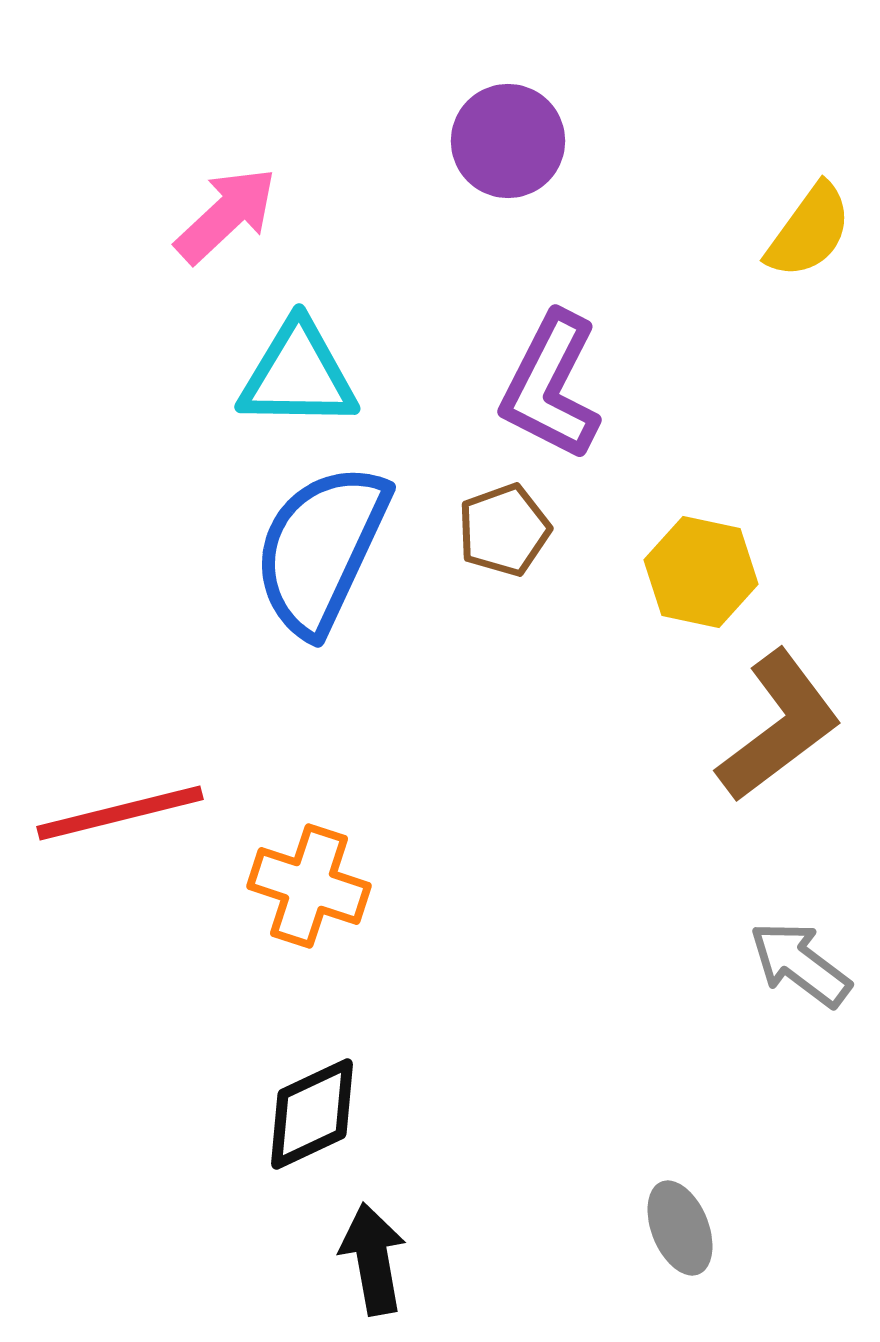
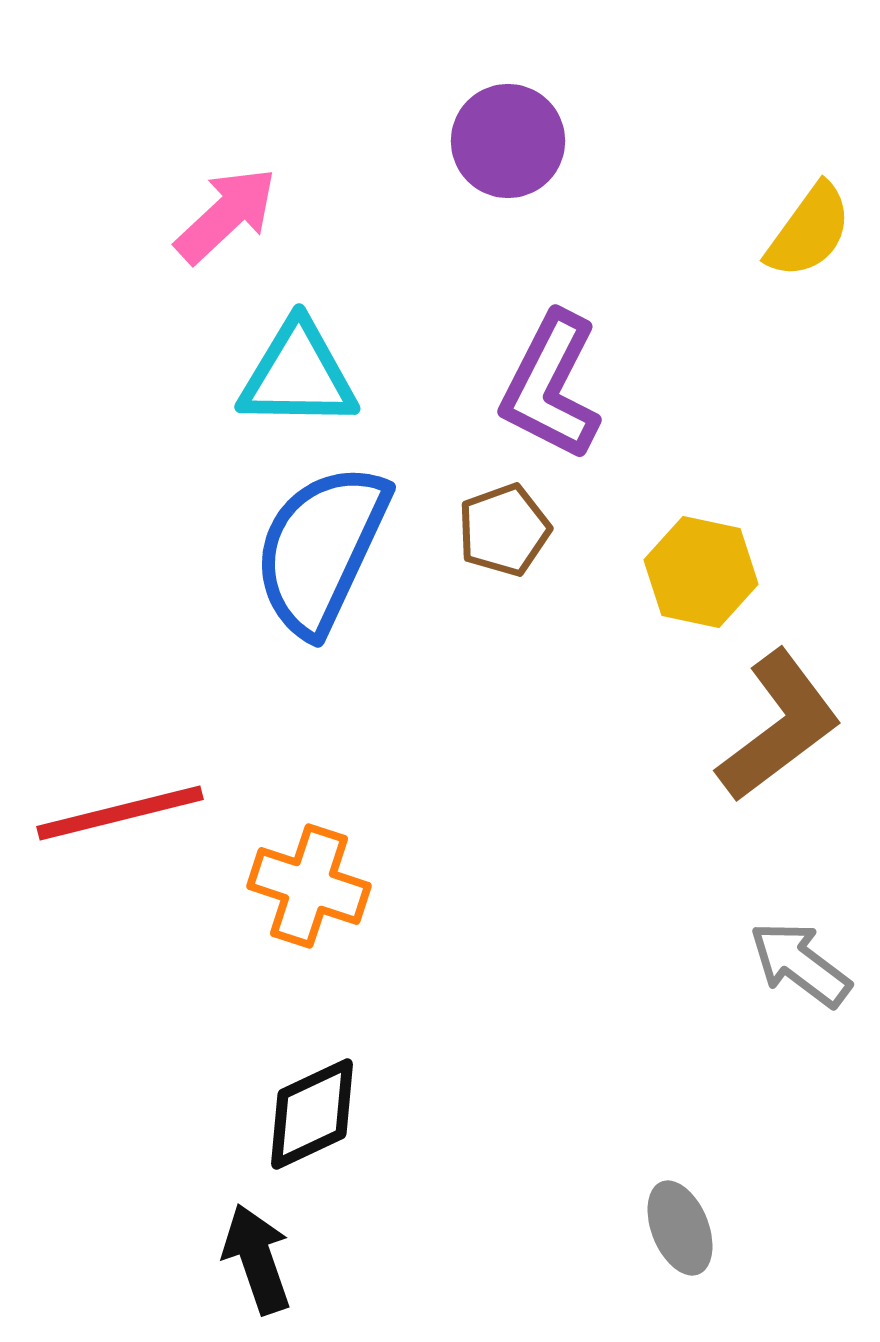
black arrow: moved 116 px left; rotated 9 degrees counterclockwise
